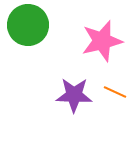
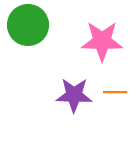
pink star: rotated 15 degrees clockwise
orange line: rotated 25 degrees counterclockwise
